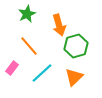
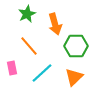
orange arrow: moved 4 px left, 1 px up
green hexagon: rotated 15 degrees clockwise
pink rectangle: rotated 48 degrees counterclockwise
